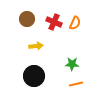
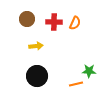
red cross: rotated 21 degrees counterclockwise
green star: moved 17 px right, 7 px down
black circle: moved 3 px right
